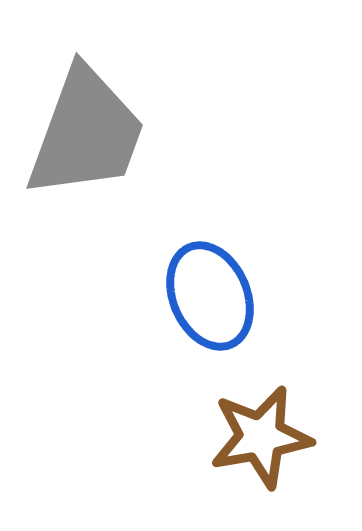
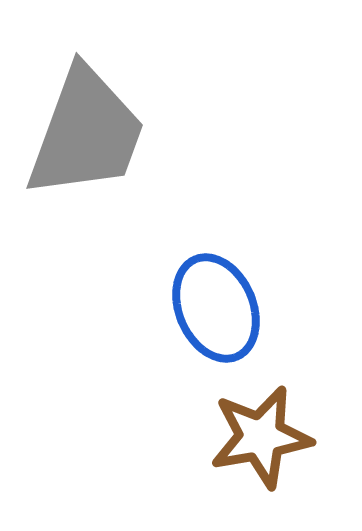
blue ellipse: moved 6 px right, 12 px down
